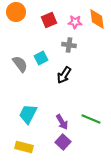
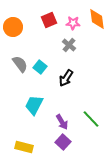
orange circle: moved 3 px left, 15 px down
pink star: moved 2 px left, 1 px down
gray cross: rotated 32 degrees clockwise
cyan square: moved 1 px left, 9 px down; rotated 24 degrees counterclockwise
black arrow: moved 2 px right, 3 px down
cyan trapezoid: moved 6 px right, 9 px up
green line: rotated 24 degrees clockwise
